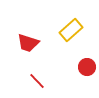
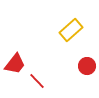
red trapezoid: moved 13 px left, 21 px down; rotated 70 degrees counterclockwise
red circle: moved 1 px up
